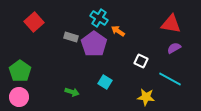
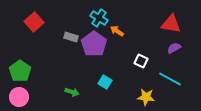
orange arrow: moved 1 px left
